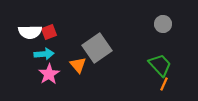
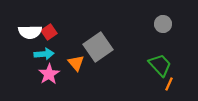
red square: rotated 14 degrees counterclockwise
gray square: moved 1 px right, 1 px up
orange triangle: moved 2 px left, 2 px up
orange line: moved 5 px right
